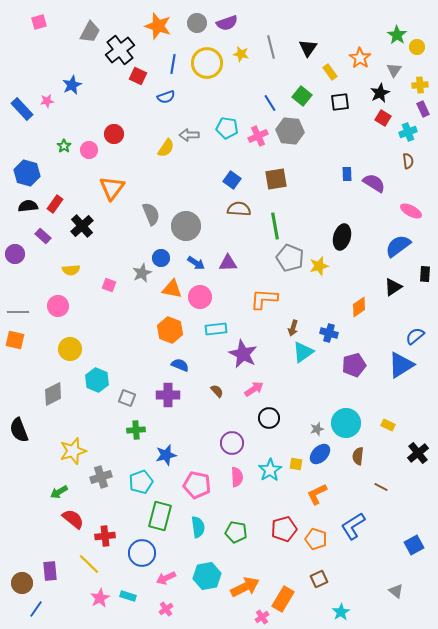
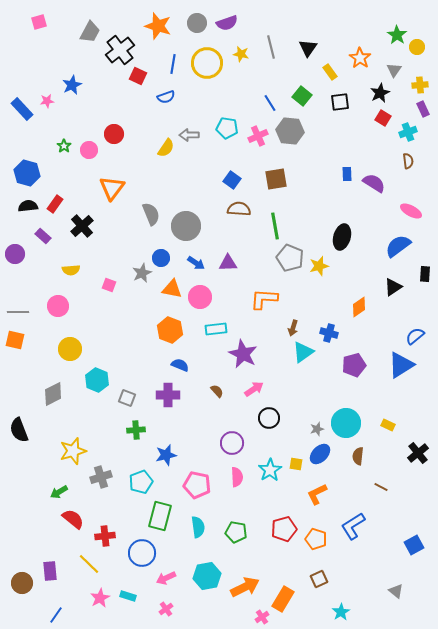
blue line at (36, 609): moved 20 px right, 6 px down
